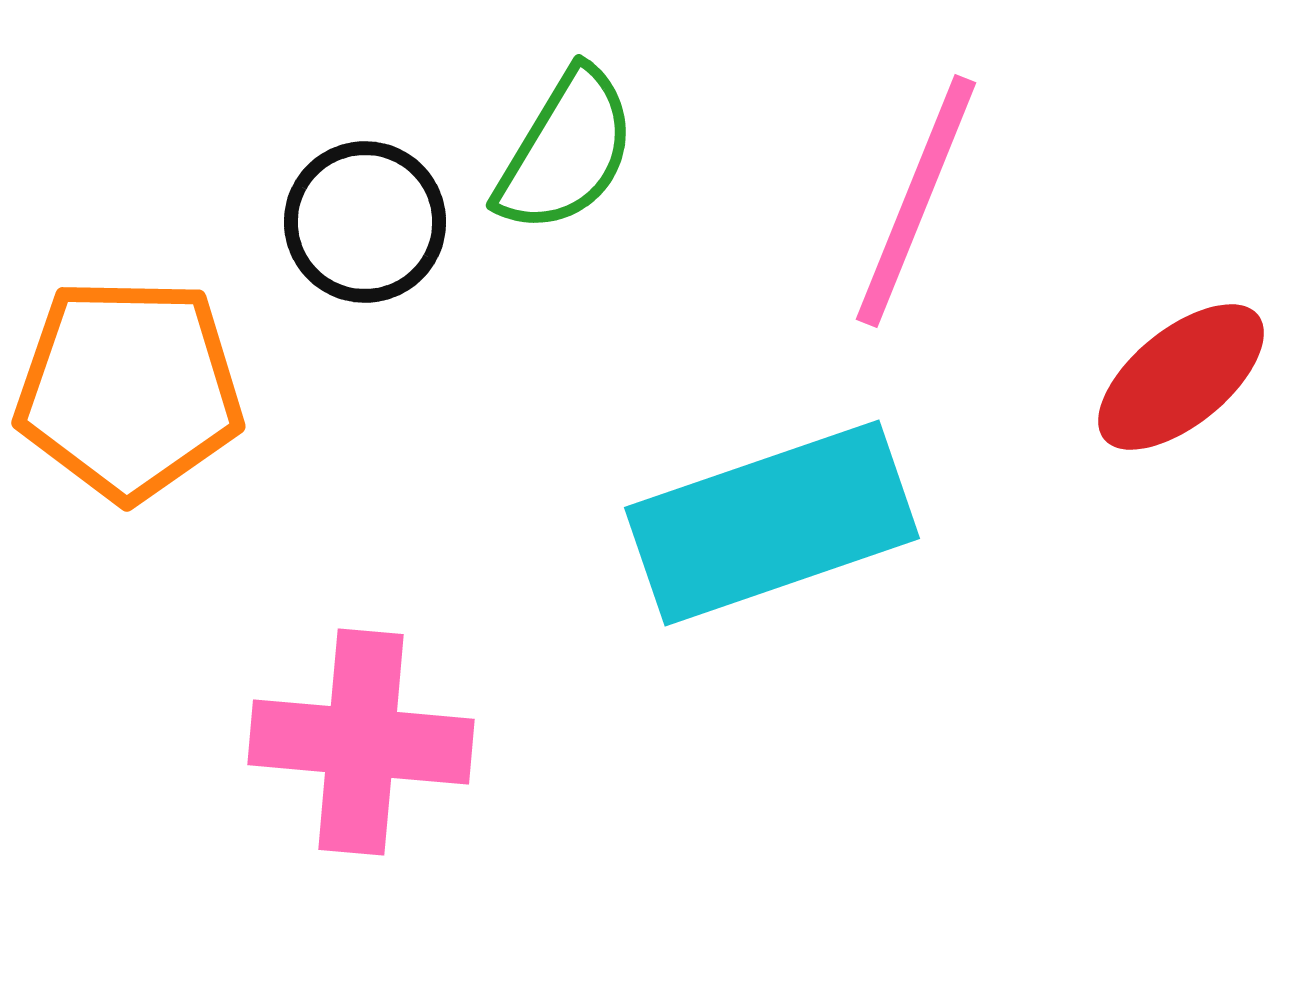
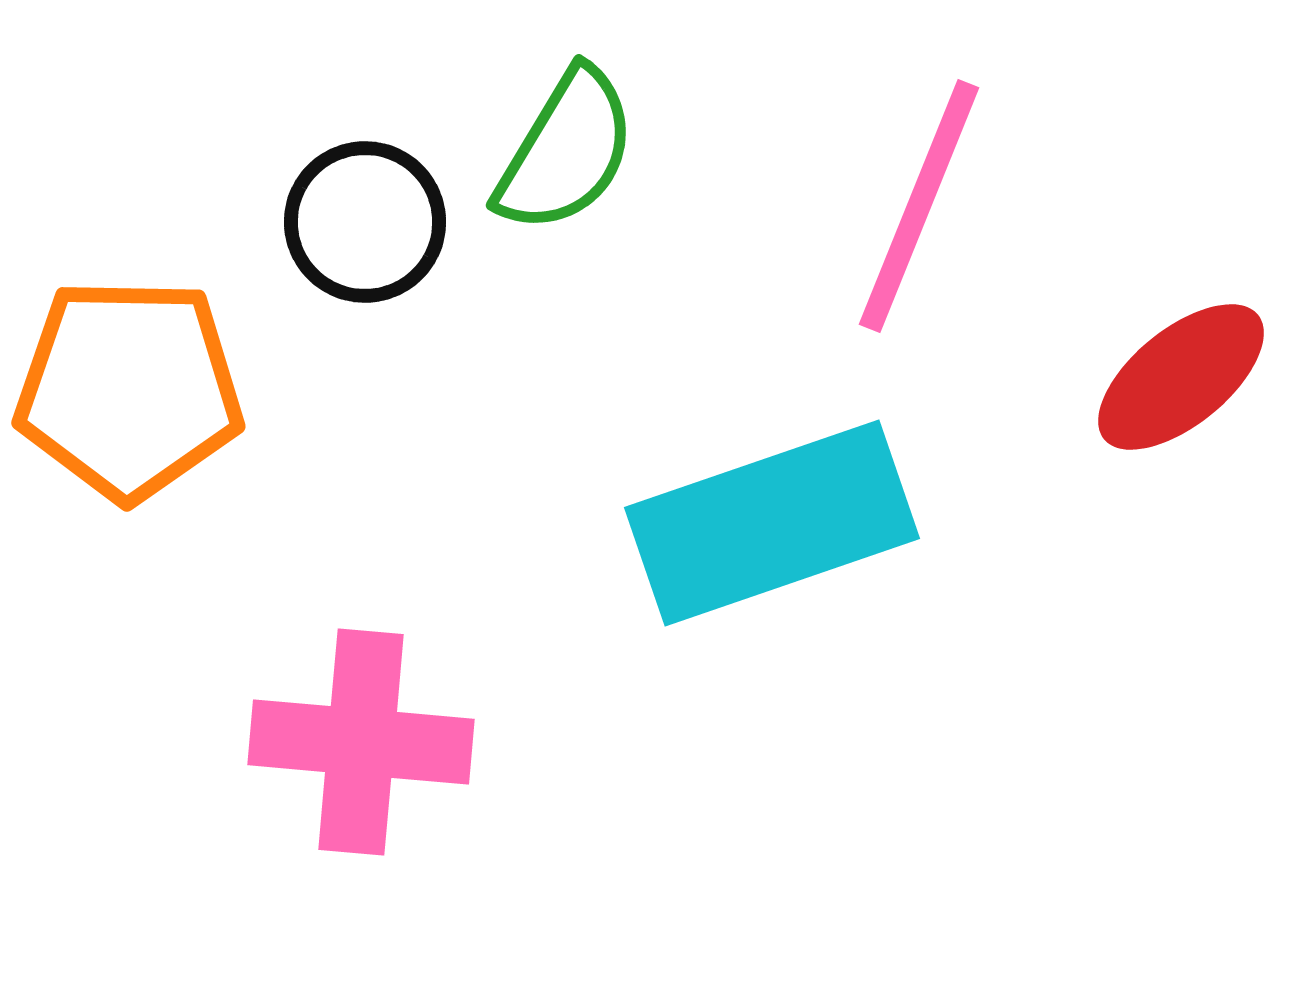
pink line: moved 3 px right, 5 px down
